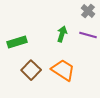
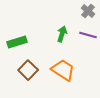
brown square: moved 3 px left
